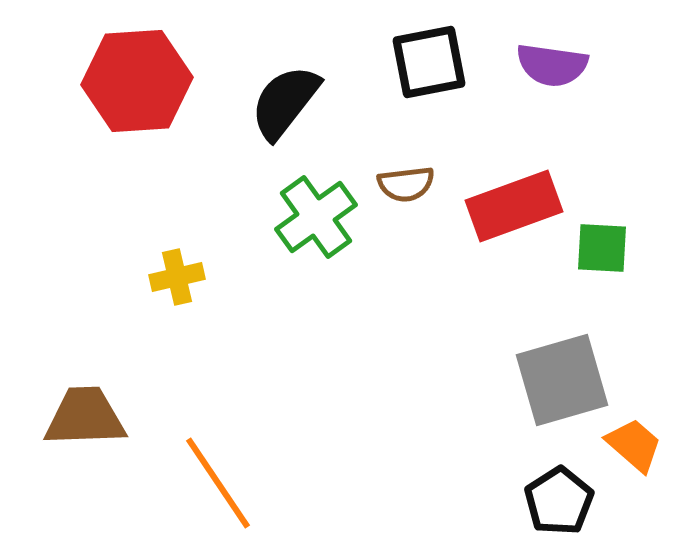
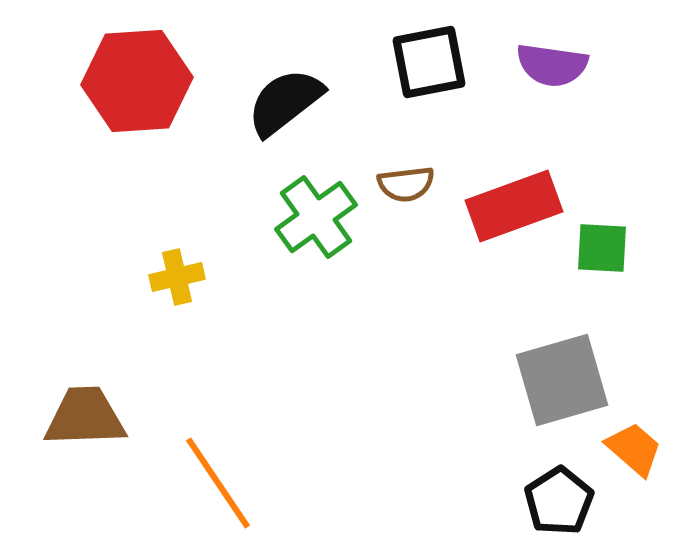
black semicircle: rotated 14 degrees clockwise
orange trapezoid: moved 4 px down
